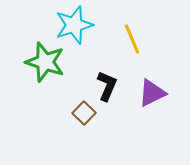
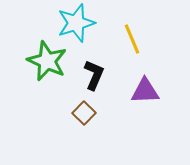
cyan star: moved 2 px right, 2 px up
green star: moved 2 px right, 1 px up; rotated 6 degrees clockwise
black L-shape: moved 13 px left, 11 px up
purple triangle: moved 7 px left, 2 px up; rotated 24 degrees clockwise
